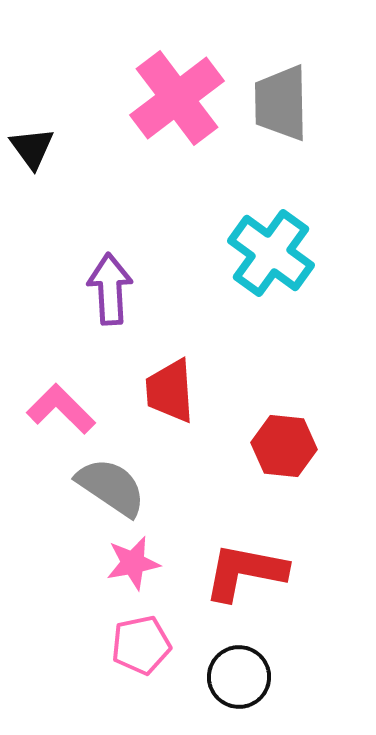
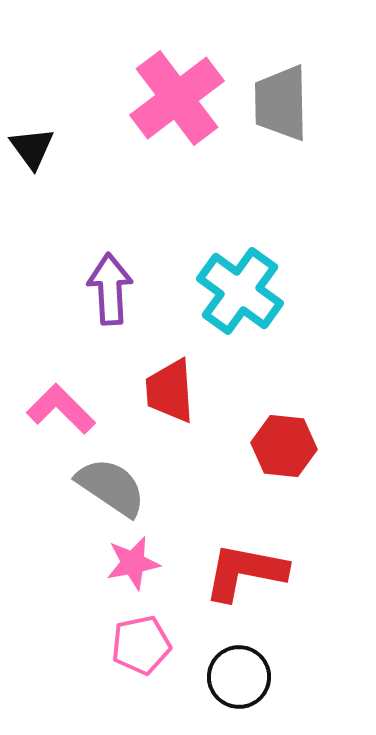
cyan cross: moved 31 px left, 38 px down
